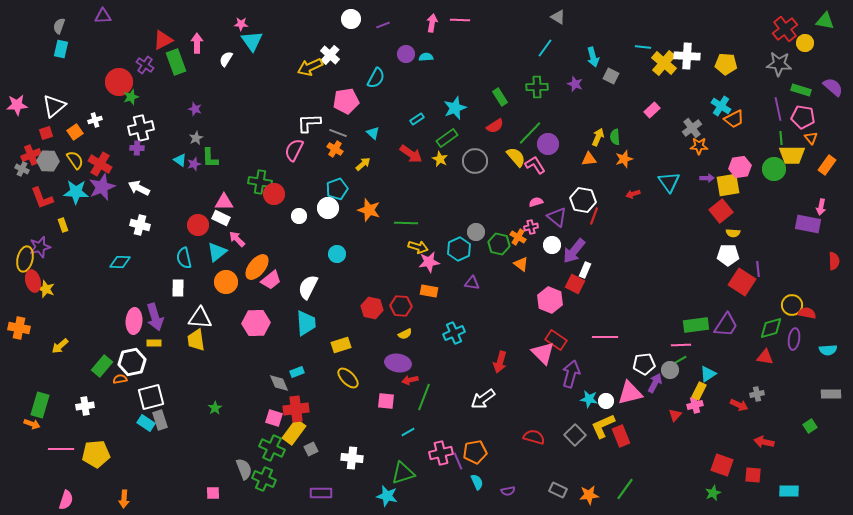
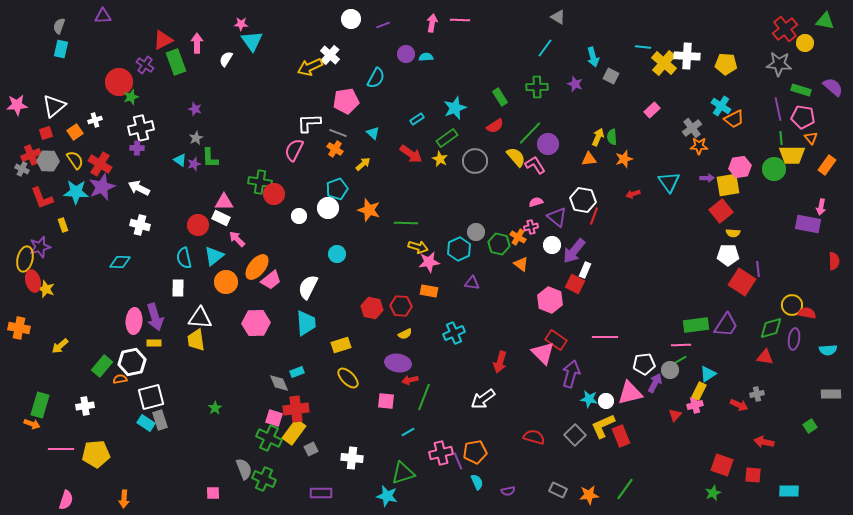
green semicircle at (615, 137): moved 3 px left
cyan triangle at (217, 252): moved 3 px left, 4 px down
green cross at (272, 448): moved 3 px left, 10 px up
